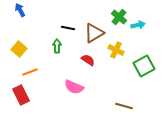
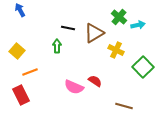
yellow square: moved 2 px left, 2 px down
red semicircle: moved 7 px right, 21 px down
green square: moved 1 px left, 1 px down; rotated 15 degrees counterclockwise
